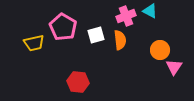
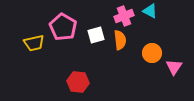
pink cross: moved 2 px left
orange circle: moved 8 px left, 3 px down
